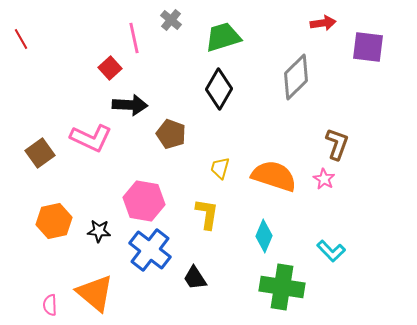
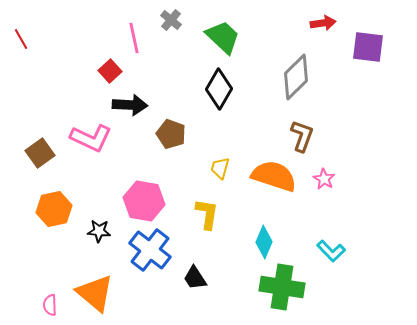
green trapezoid: rotated 60 degrees clockwise
red square: moved 3 px down
brown L-shape: moved 35 px left, 8 px up
orange hexagon: moved 12 px up
cyan diamond: moved 6 px down
